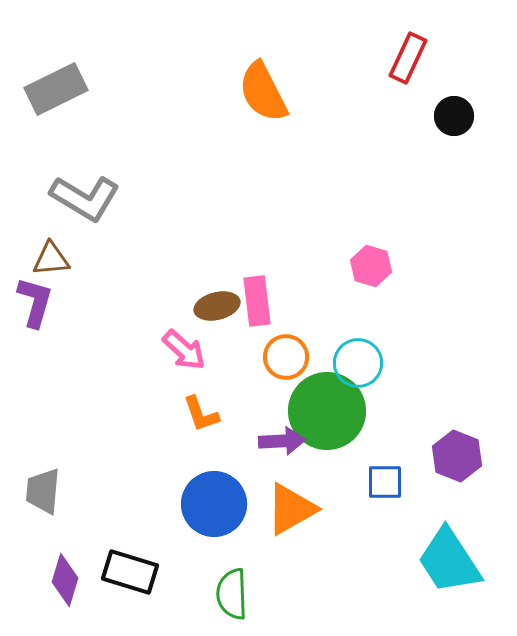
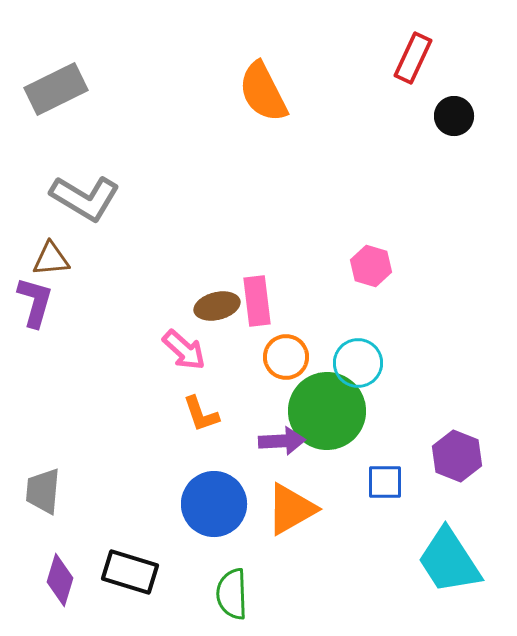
red rectangle: moved 5 px right
purple diamond: moved 5 px left
